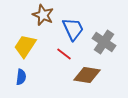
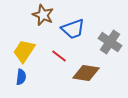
blue trapezoid: rotated 95 degrees clockwise
gray cross: moved 6 px right
yellow trapezoid: moved 1 px left, 5 px down
red line: moved 5 px left, 2 px down
brown diamond: moved 1 px left, 2 px up
